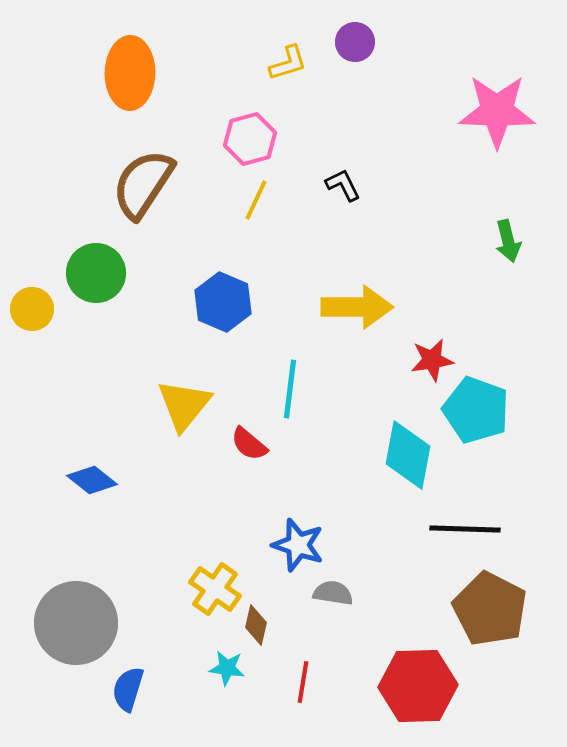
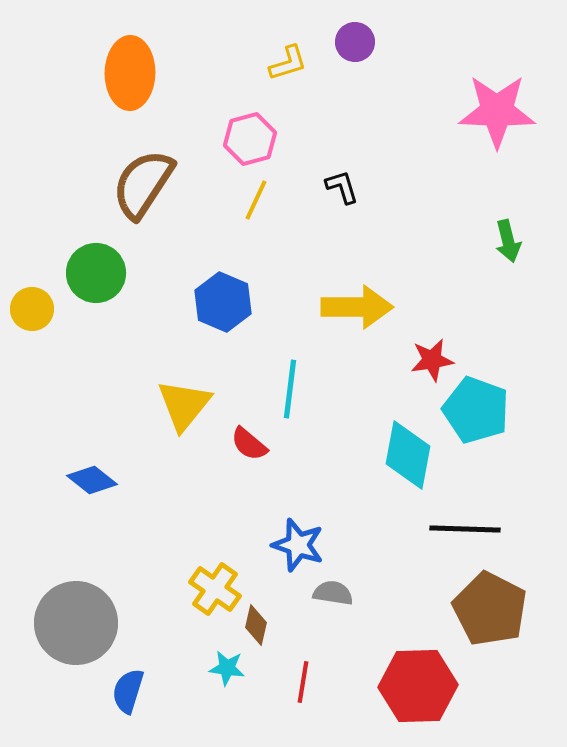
black L-shape: moved 1 px left, 2 px down; rotated 9 degrees clockwise
blue semicircle: moved 2 px down
